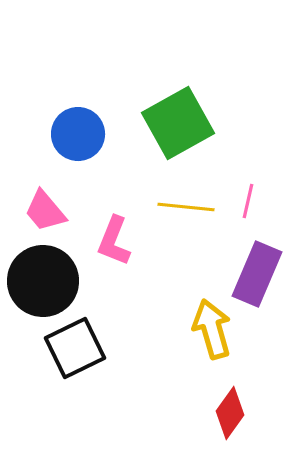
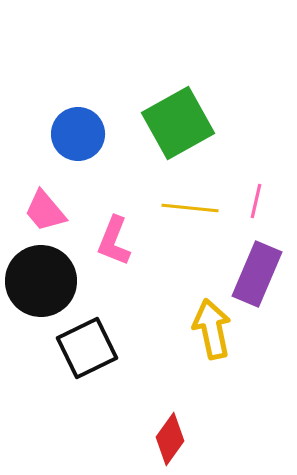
pink line: moved 8 px right
yellow line: moved 4 px right, 1 px down
black circle: moved 2 px left
yellow arrow: rotated 4 degrees clockwise
black square: moved 12 px right
red diamond: moved 60 px left, 26 px down
